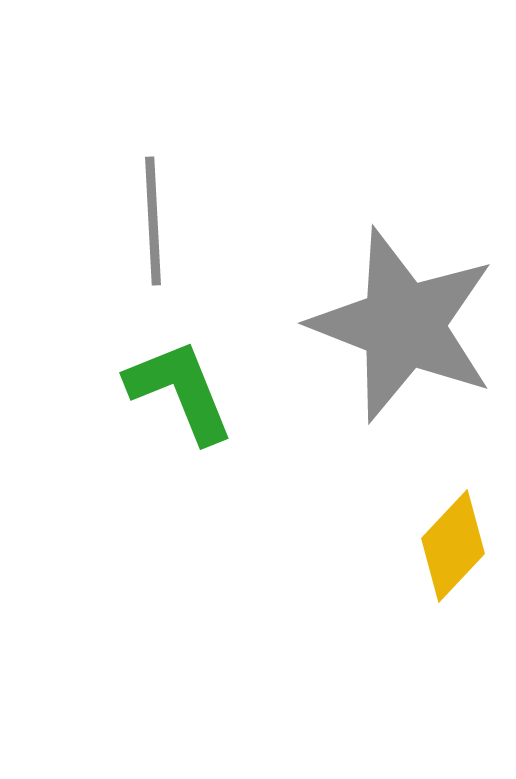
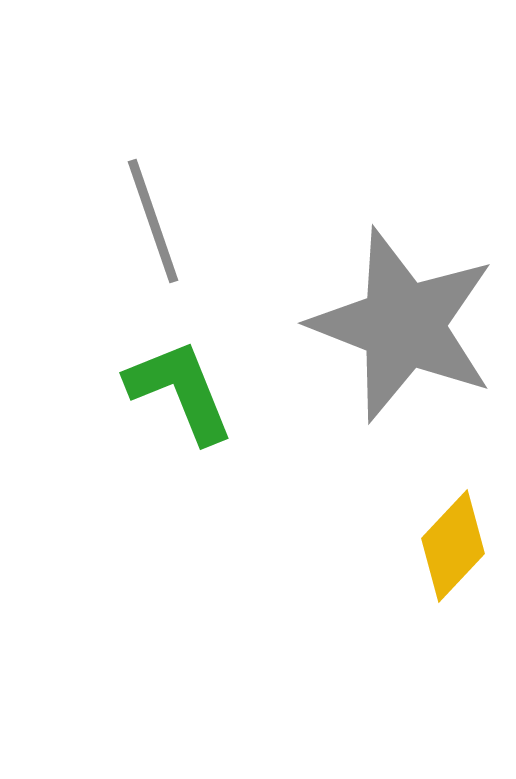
gray line: rotated 16 degrees counterclockwise
